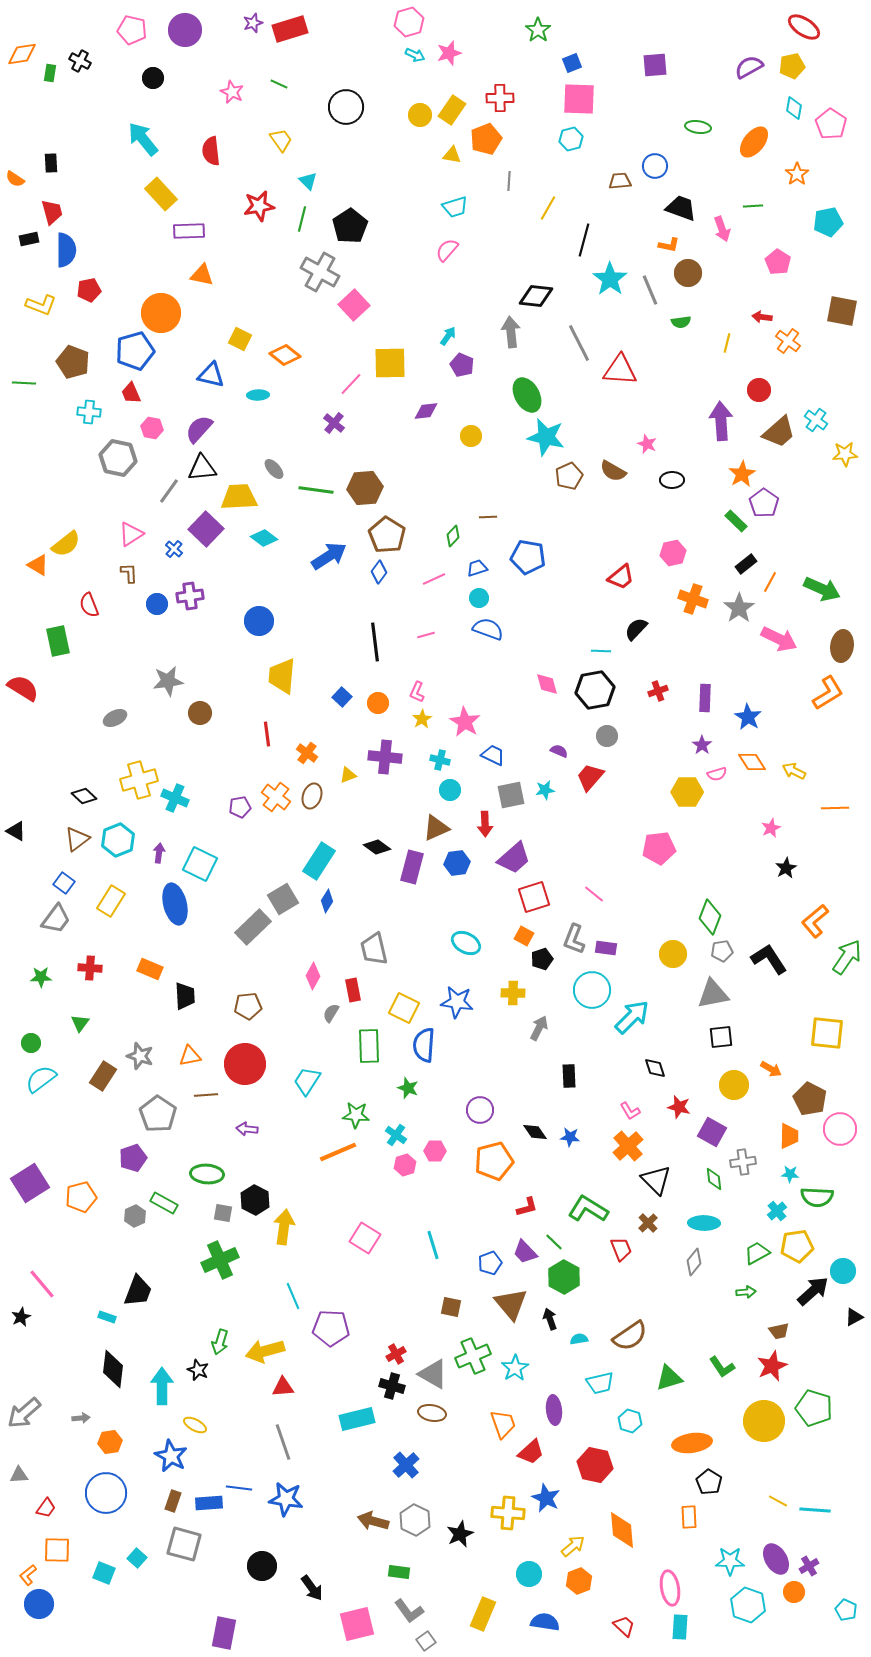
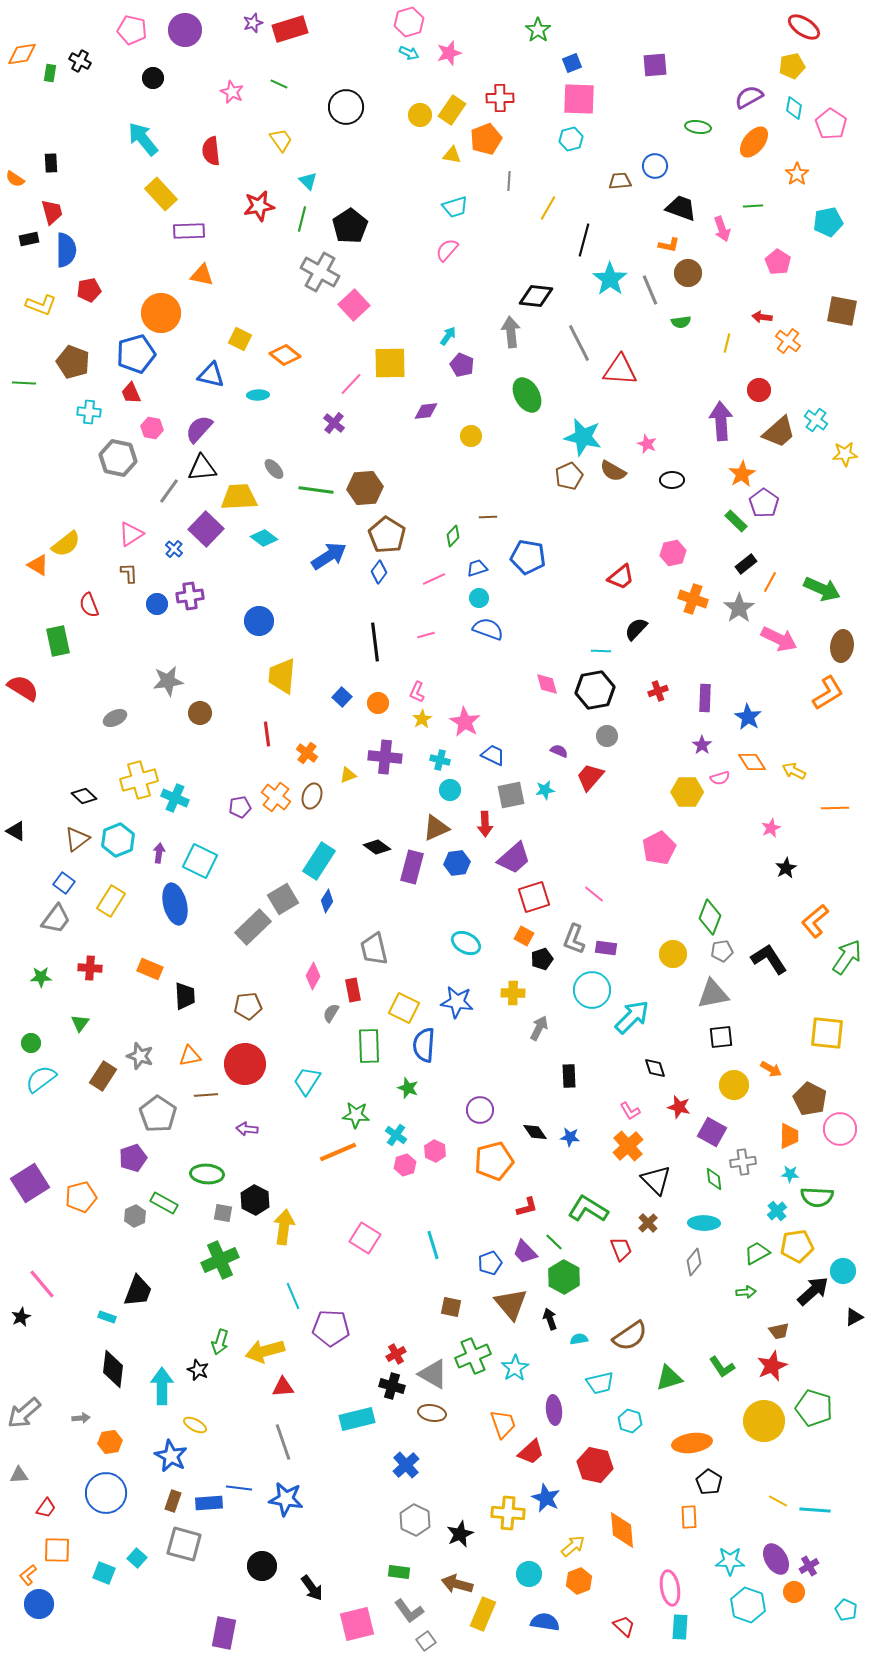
cyan arrow at (415, 55): moved 6 px left, 2 px up
purple semicircle at (749, 67): moved 30 px down
blue pentagon at (135, 351): moved 1 px right, 3 px down
cyan star at (546, 437): moved 37 px right
pink semicircle at (717, 774): moved 3 px right, 4 px down
pink pentagon at (659, 848): rotated 20 degrees counterclockwise
cyan square at (200, 864): moved 3 px up
pink hexagon at (435, 1151): rotated 25 degrees clockwise
brown arrow at (373, 1521): moved 84 px right, 63 px down
